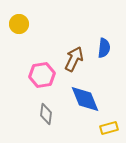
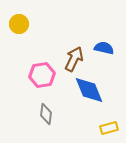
blue semicircle: rotated 84 degrees counterclockwise
blue diamond: moved 4 px right, 9 px up
